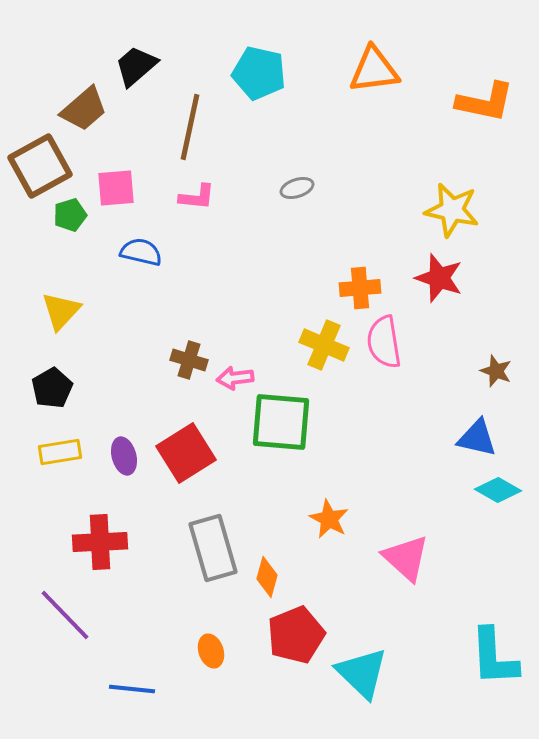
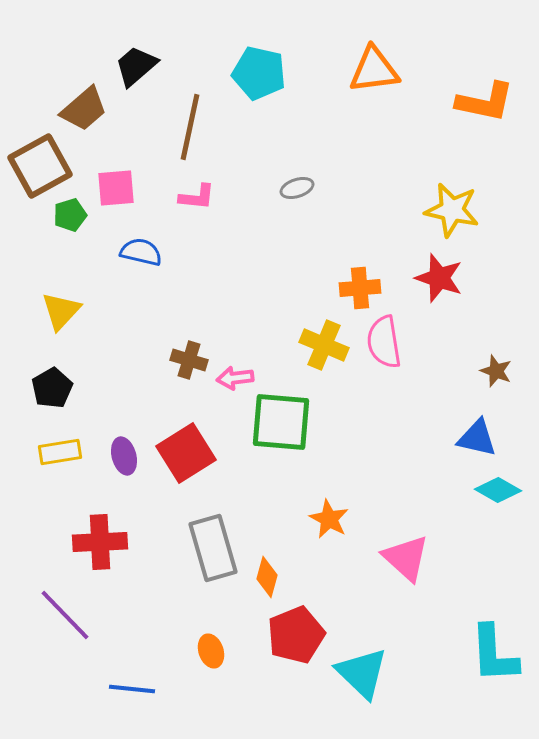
cyan L-shape: moved 3 px up
